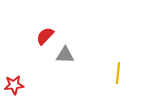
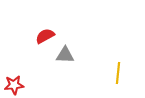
red semicircle: rotated 18 degrees clockwise
